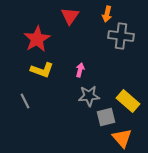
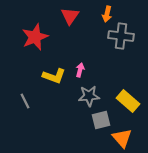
red star: moved 2 px left, 2 px up; rotated 8 degrees clockwise
yellow L-shape: moved 12 px right, 6 px down
gray square: moved 5 px left, 3 px down
